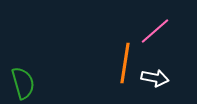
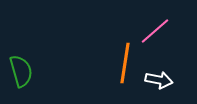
white arrow: moved 4 px right, 2 px down
green semicircle: moved 2 px left, 12 px up
